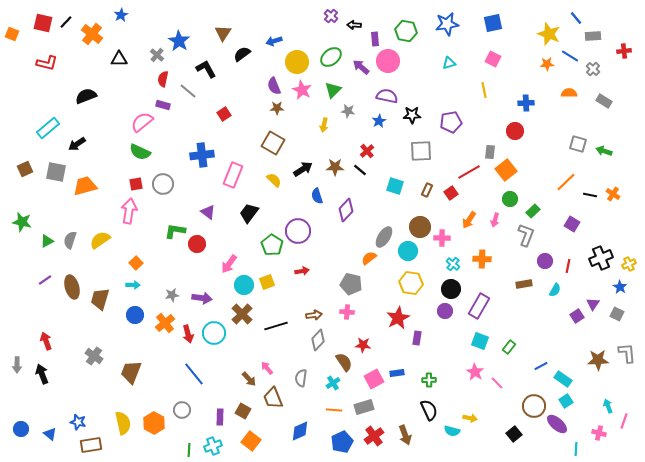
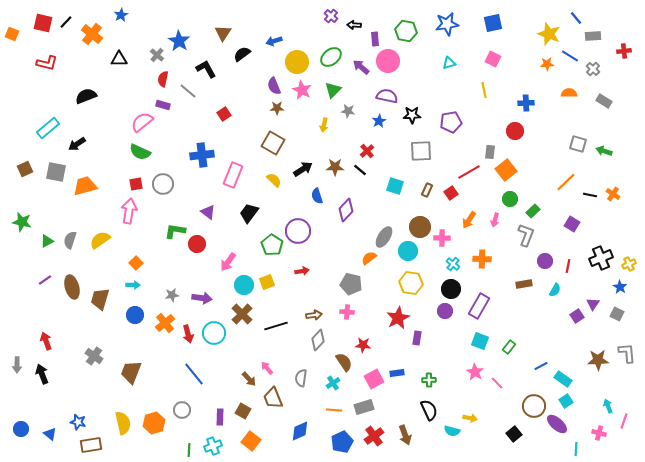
pink arrow at (229, 264): moved 1 px left, 2 px up
orange hexagon at (154, 423): rotated 15 degrees clockwise
